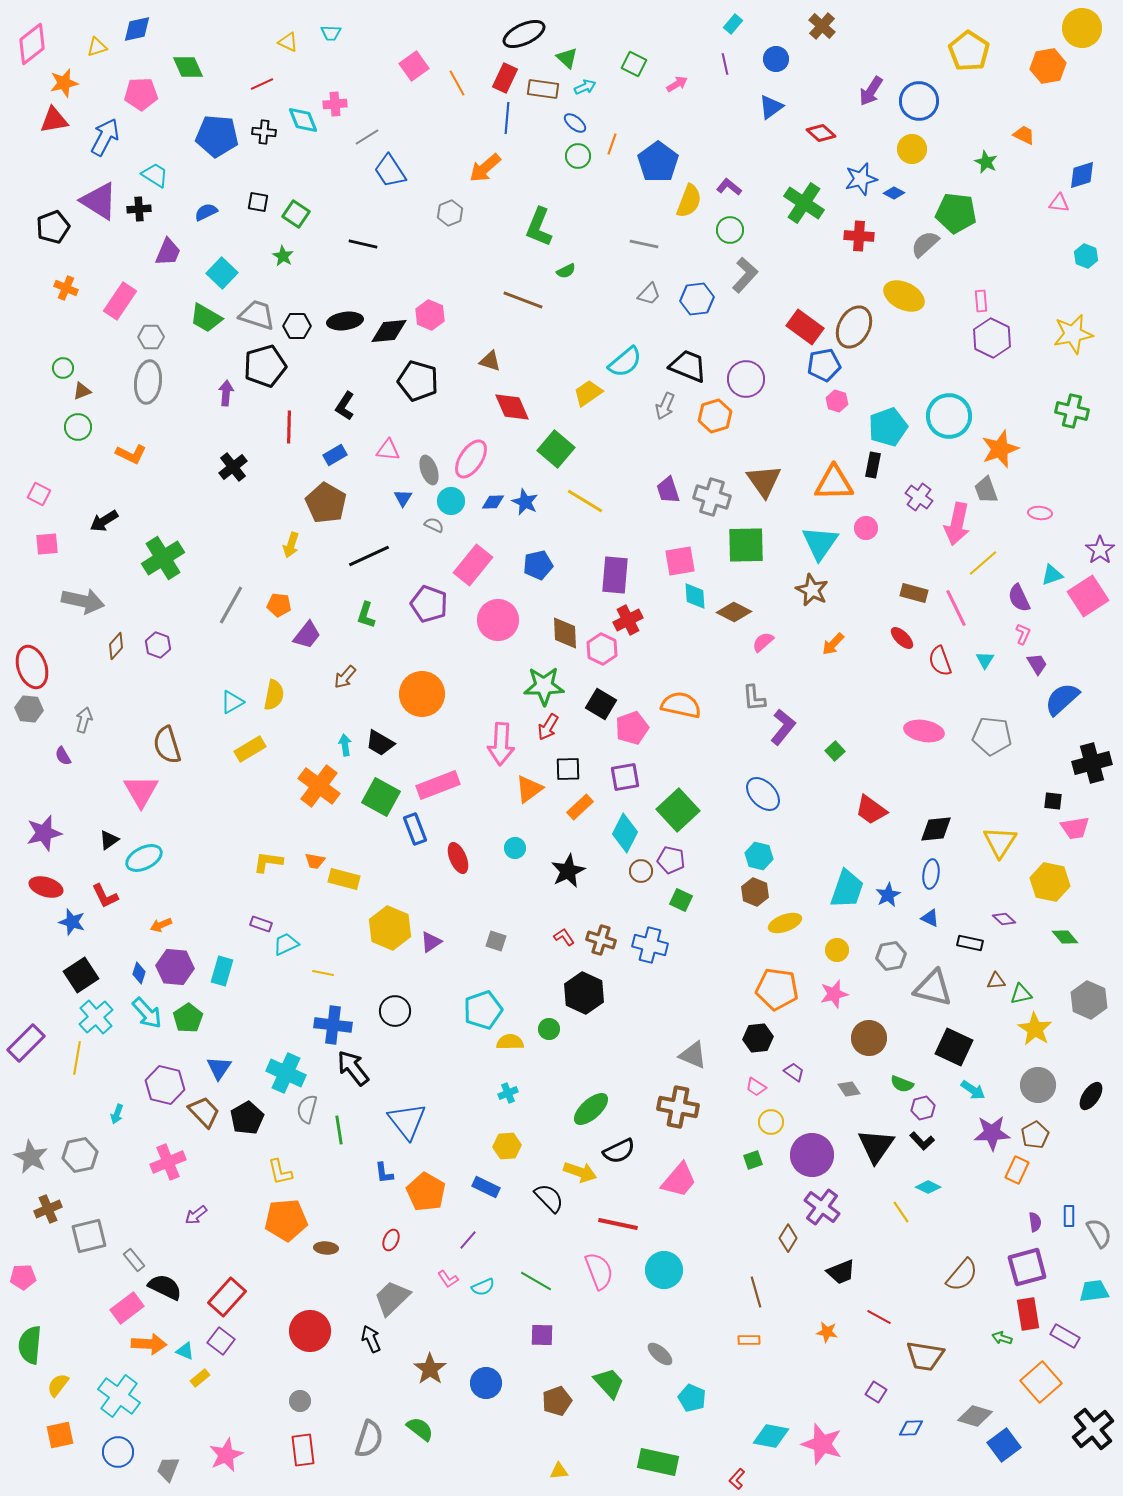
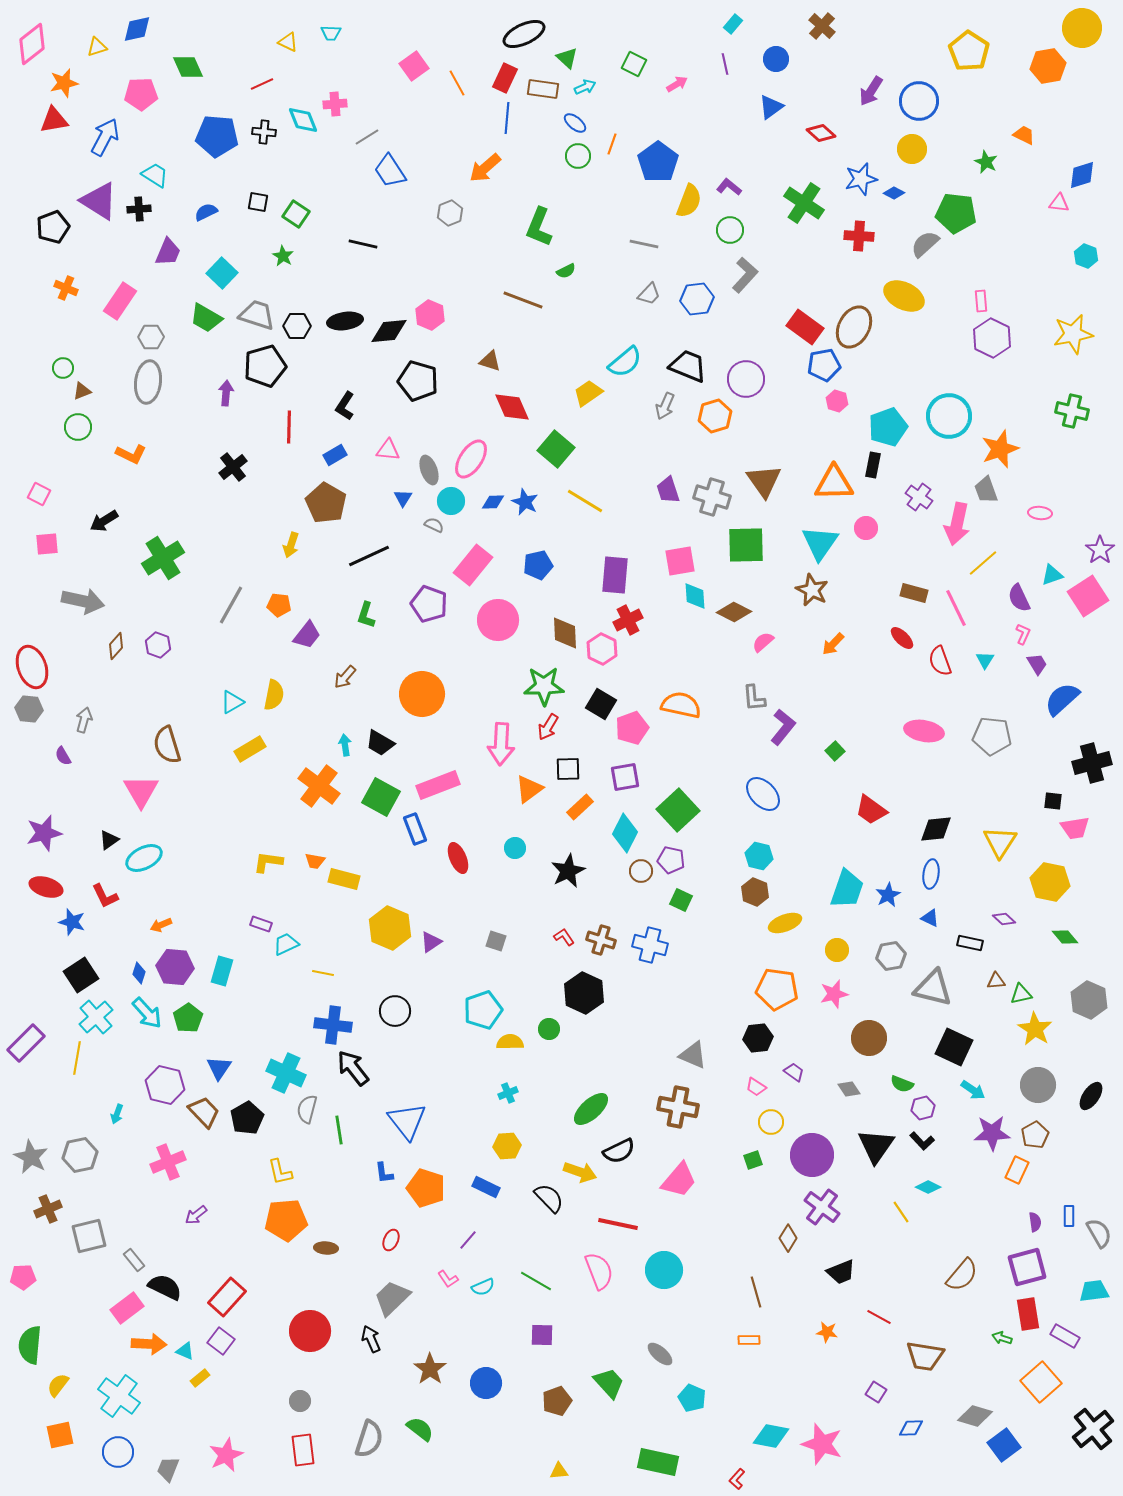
orange pentagon at (426, 1192): moved 4 px up; rotated 12 degrees counterclockwise
